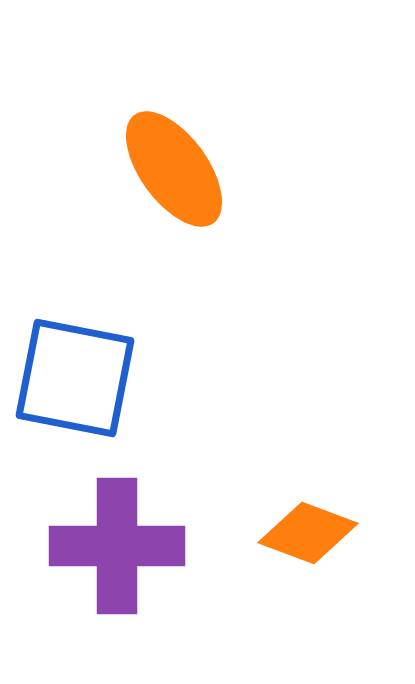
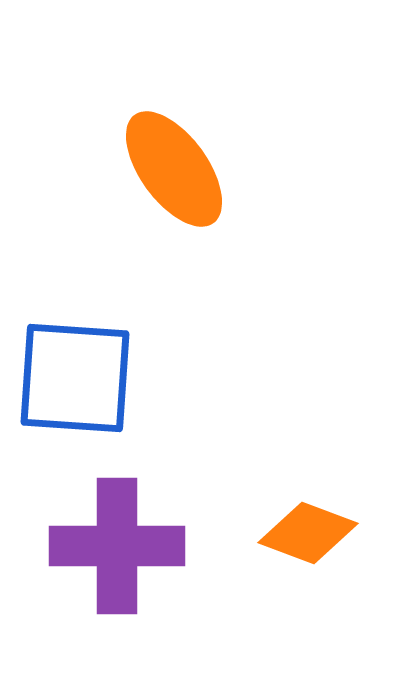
blue square: rotated 7 degrees counterclockwise
